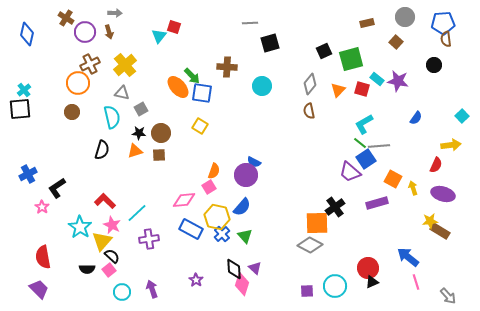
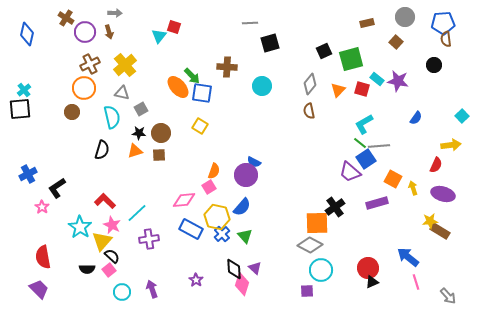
orange circle at (78, 83): moved 6 px right, 5 px down
cyan circle at (335, 286): moved 14 px left, 16 px up
